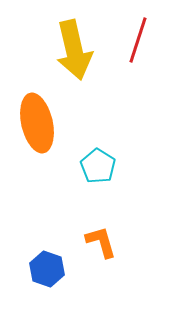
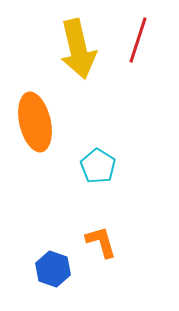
yellow arrow: moved 4 px right, 1 px up
orange ellipse: moved 2 px left, 1 px up
blue hexagon: moved 6 px right
